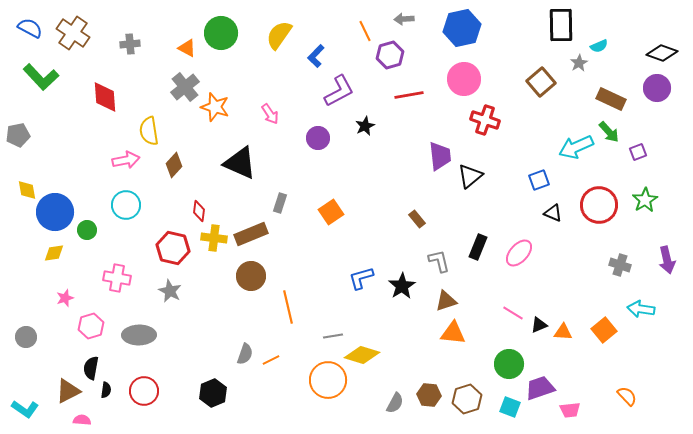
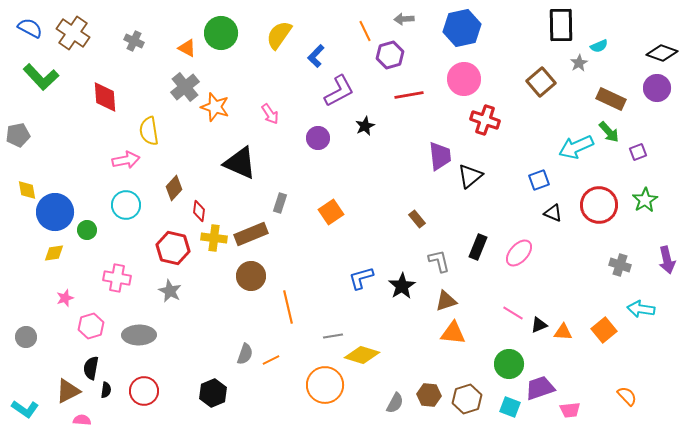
gray cross at (130, 44): moved 4 px right, 3 px up; rotated 30 degrees clockwise
brown diamond at (174, 165): moved 23 px down
orange circle at (328, 380): moved 3 px left, 5 px down
